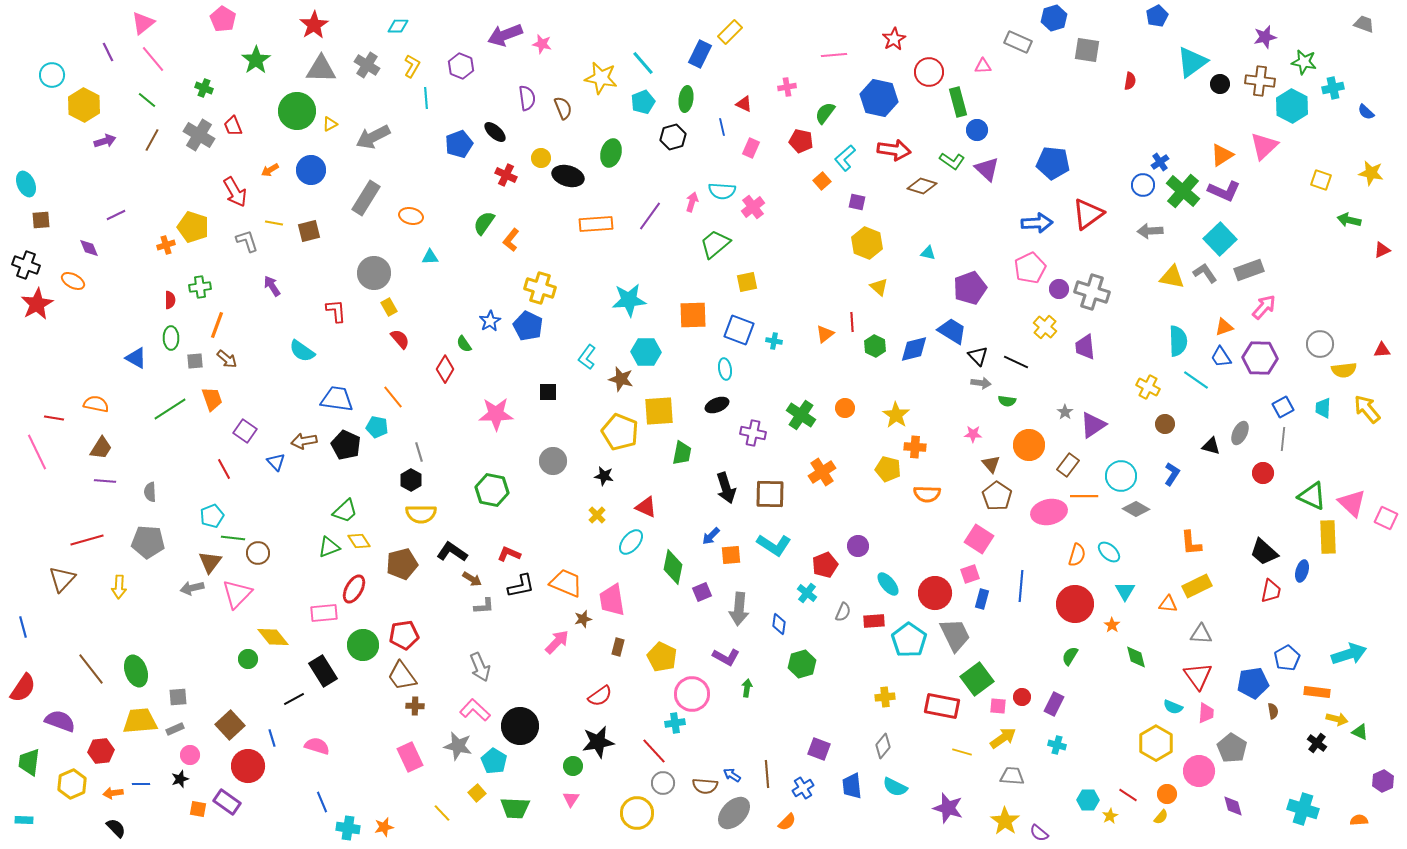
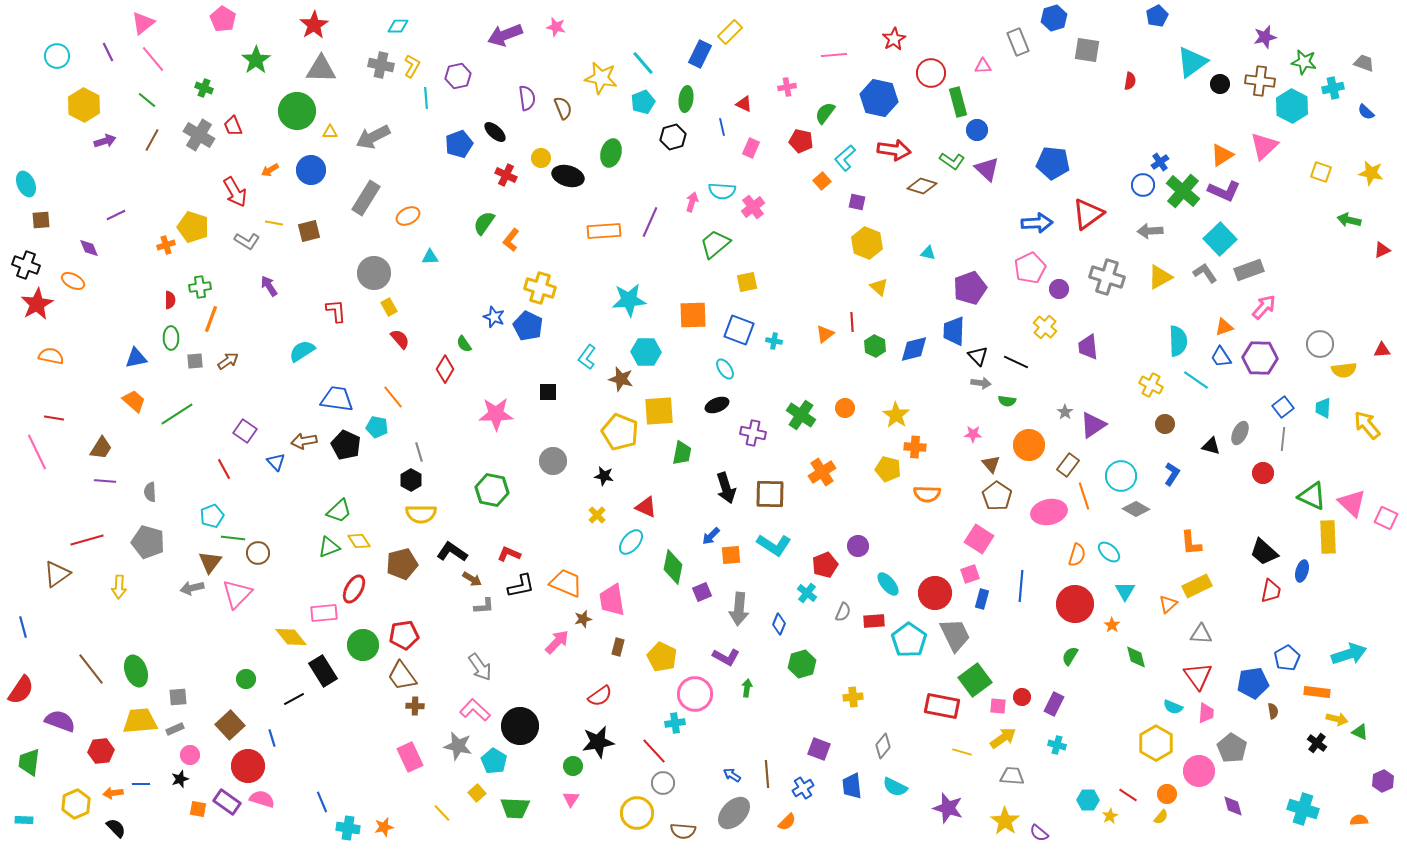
gray trapezoid at (1364, 24): moved 39 px down
gray rectangle at (1018, 42): rotated 44 degrees clockwise
pink star at (542, 44): moved 14 px right, 17 px up
gray cross at (367, 65): moved 14 px right; rotated 20 degrees counterclockwise
purple hexagon at (461, 66): moved 3 px left, 10 px down; rotated 25 degrees clockwise
red circle at (929, 72): moved 2 px right, 1 px down
cyan circle at (52, 75): moved 5 px right, 19 px up
yellow triangle at (330, 124): moved 8 px down; rotated 28 degrees clockwise
yellow square at (1321, 180): moved 8 px up
orange ellipse at (411, 216): moved 3 px left; rotated 40 degrees counterclockwise
purple line at (650, 216): moved 6 px down; rotated 12 degrees counterclockwise
orange rectangle at (596, 224): moved 8 px right, 7 px down
gray L-shape at (247, 241): rotated 140 degrees clockwise
yellow triangle at (1172, 277): moved 12 px left; rotated 40 degrees counterclockwise
purple arrow at (272, 286): moved 3 px left
gray cross at (1092, 292): moved 15 px right, 15 px up
blue star at (490, 321): moved 4 px right, 4 px up; rotated 20 degrees counterclockwise
orange line at (217, 325): moved 6 px left, 6 px up
blue trapezoid at (952, 331): moved 2 px right; rotated 120 degrees counterclockwise
purple trapezoid at (1085, 347): moved 3 px right
cyan semicircle at (302, 351): rotated 112 degrees clockwise
blue triangle at (136, 358): rotated 40 degrees counterclockwise
brown arrow at (227, 359): moved 1 px right, 2 px down; rotated 75 degrees counterclockwise
cyan ellipse at (725, 369): rotated 25 degrees counterclockwise
yellow cross at (1148, 387): moved 3 px right, 2 px up
orange trapezoid at (212, 399): moved 78 px left, 2 px down; rotated 30 degrees counterclockwise
orange semicircle at (96, 404): moved 45 px left, 48 px up
blue square at (1283, 407): rotated 10 degrees counterclockwise
green line at (170, 409): moved 7 px right, 5 px down
yellow arrow at (1367, 409): moved 16 px down
orange line at (1084, 496): rotated 72 degrees clockwise
green trapezoid at (345, 511): moved 6 px left
gray pentagon at (148, 542): rotated 12 degrees clockwise
brown triangle at (62, 579): moved 5 px left, 5 px up; rotated 12 degrees clockwise
orange triangle at (1168, 604): rotated 48 degrees counterclockwise
blue diamond at (779, 624): rotated 15 degrees clockwise
yellow diamond at (273, 637): moved 18 px right
green circle at (248, 659): moved 2 px left, 20 px down
gray arrow at (480, 667): rotated 12 degrees counterclockwise
green square at (977, 679): moved 2 px left, 1 px down
red semicircle at (23, 688): moved 2 px left, 2 px down
pink circle at (692, 694): moved 3 px right
yellow cross at (885, 697): moved 32 px left
pink semicircle at (317, 746): moved 55 px left, 53 px down
yellow hexagon at (72, 784): moved 4 px right, 20 px down
brown semicircle at (705, 786): moved 22 px left, 45 px down
